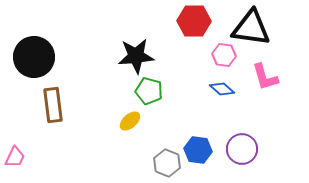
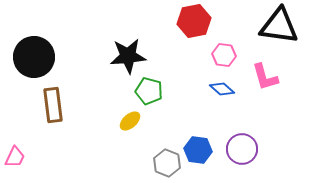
red hexagon: rotated 12 degrees counterclockwise
black triangle: moved 28 px right, 2 px up
black star: moved 8 px left
